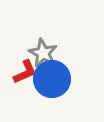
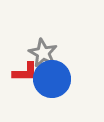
red L-shape: rotated 24 degrees clockwise
